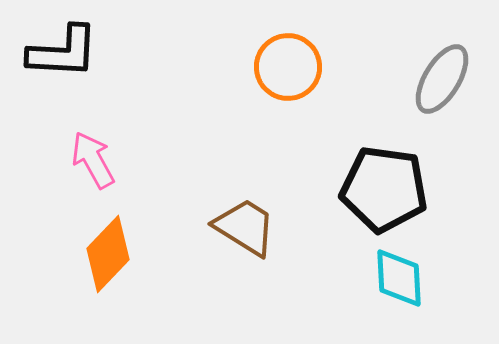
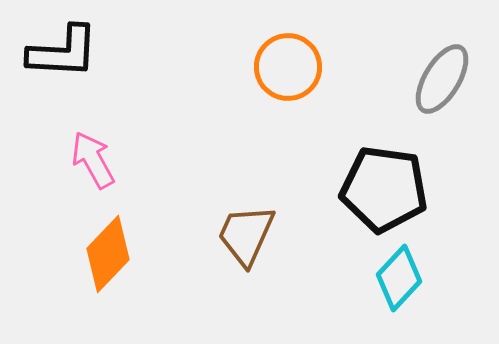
brown trapezoid: moved 1 px right, 8 px down; rotated 98 degrees counterclockwise
cyan diamond: rotated 46 degrees clockwise
